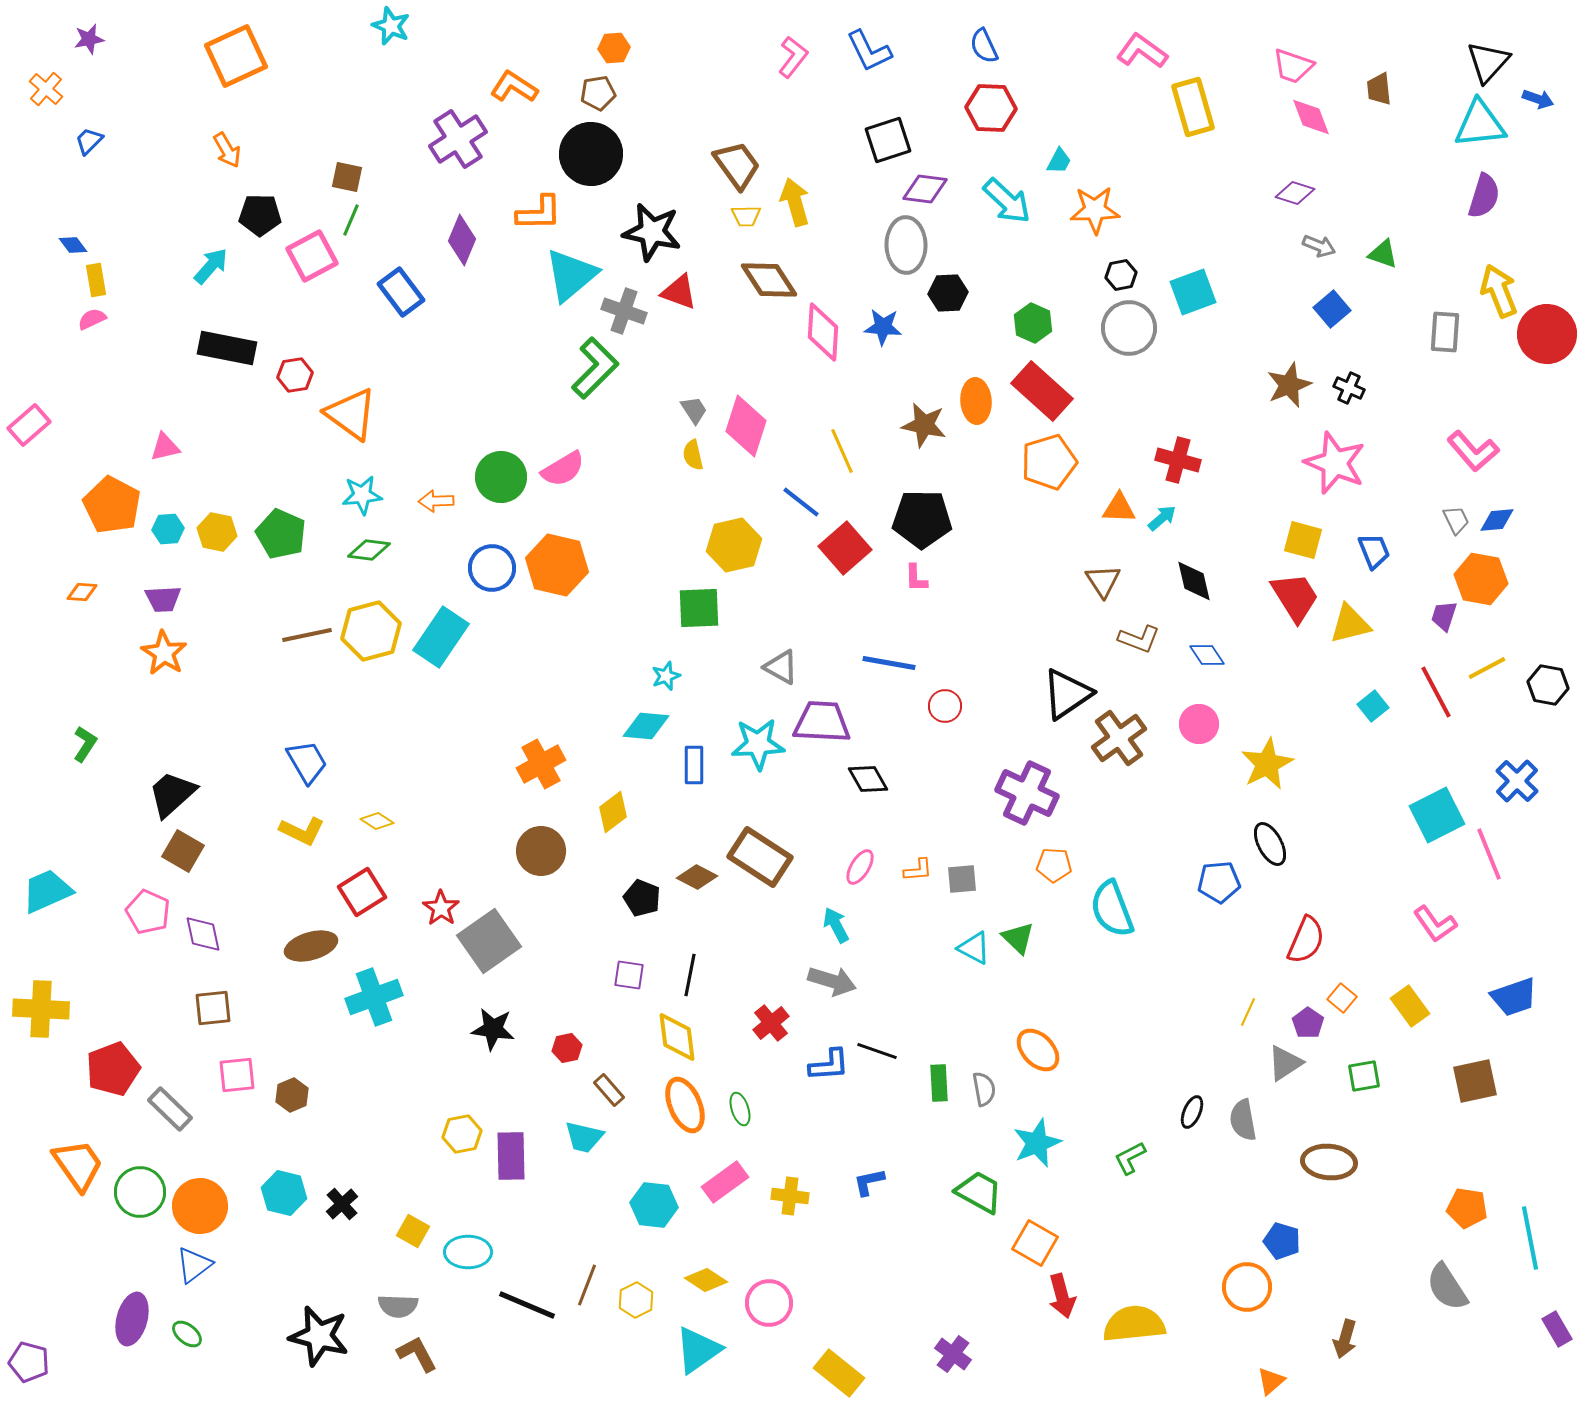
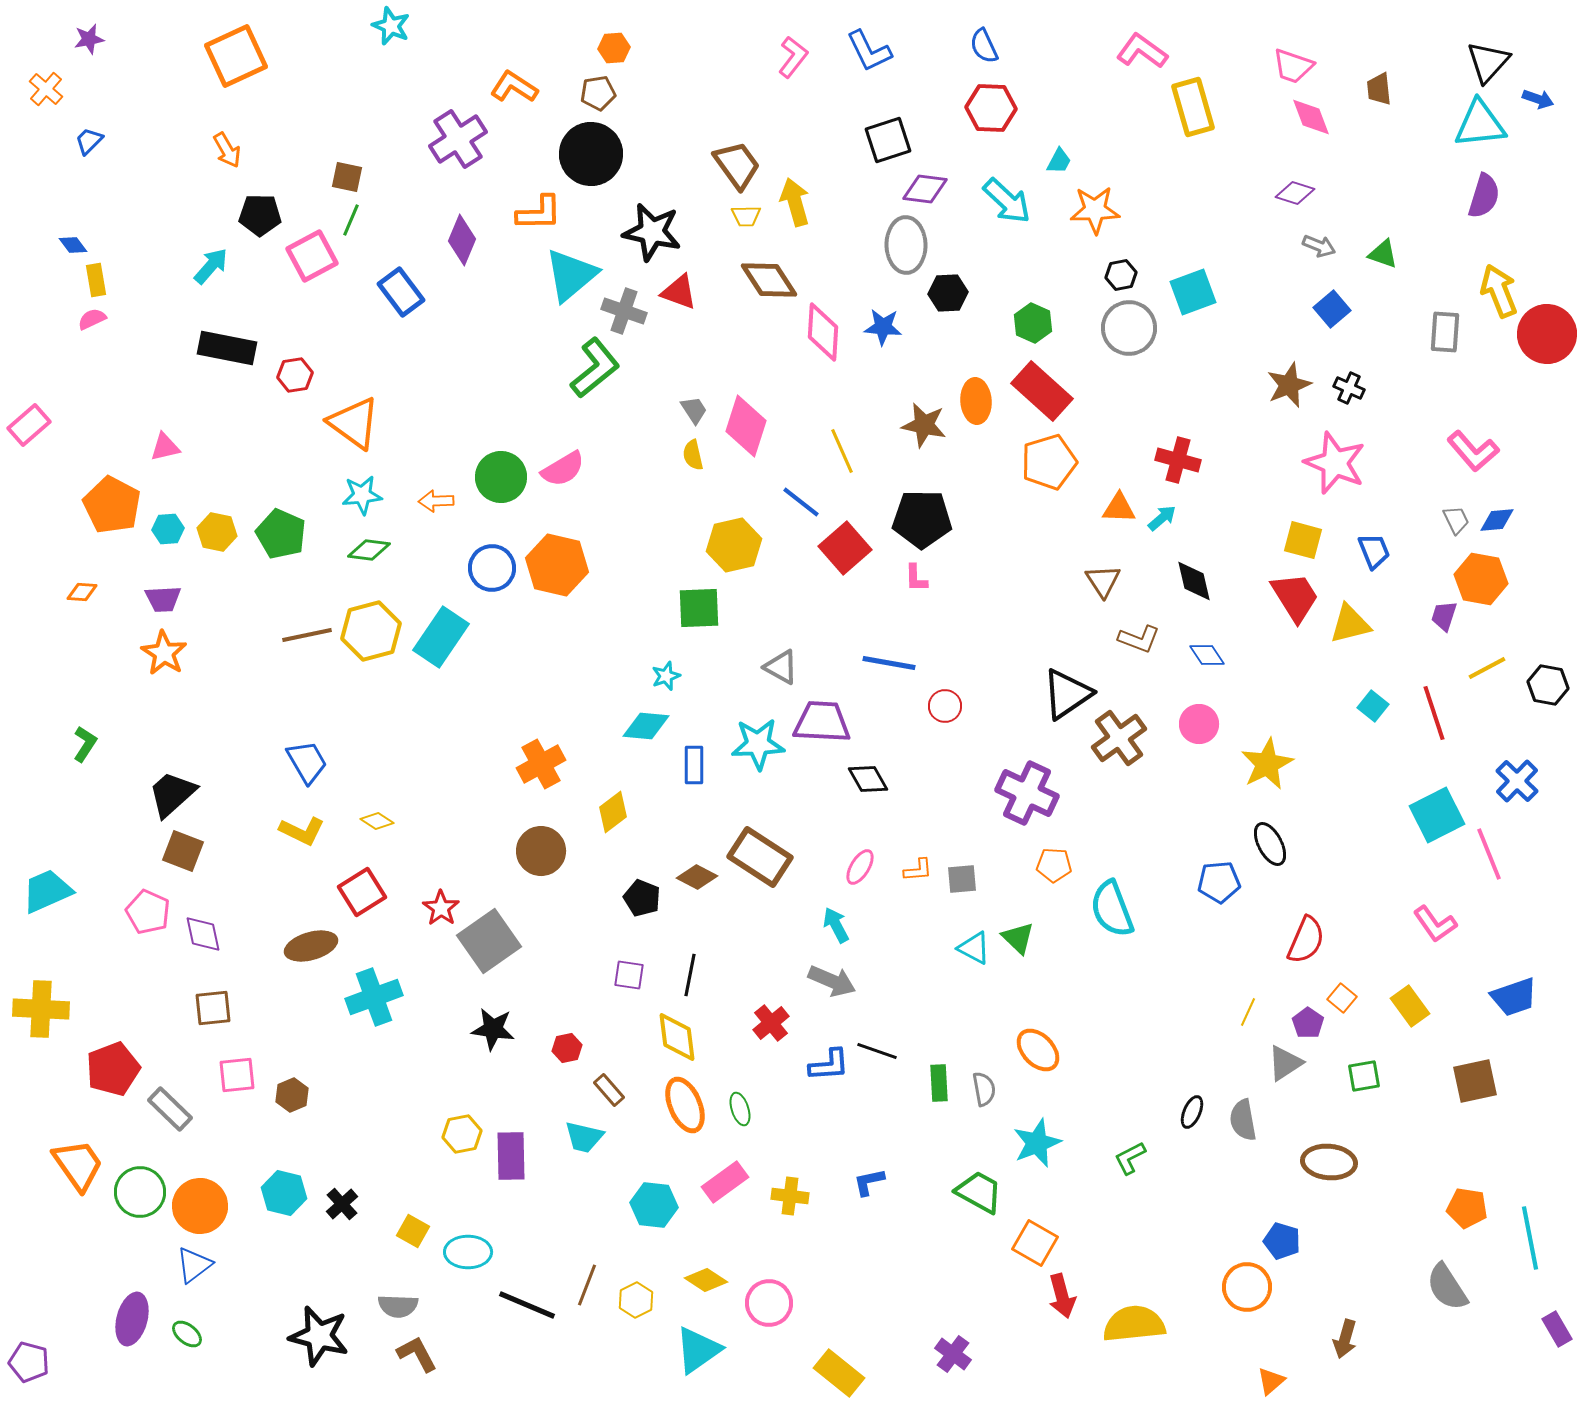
green L-shape at (595, 368): rotated 6 degrees clockwise
orange triangle at (351, 414): moved 3 px right, 9 px down
red line at (1436, 692): moved 2 px left, 21 px down; rotated 10 degrees clockwise
cyan square at (1373, 706): rotated 12 degrees counterclockwise
brown square at (183, 851): rotated 9 degrees counterclockwise
gray arrow at (832, 981): rotated 6 degrees clockwise
